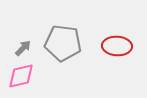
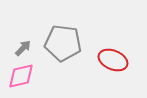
red ellipse: moved 4 px left, 14 px down; rotated 20 degrees clockwise
